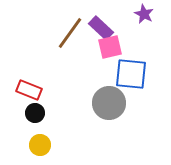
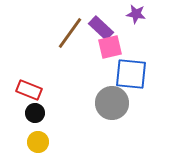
purple star: moved 8 px left; rotated 18 degrees counterclockwise
gray circle: moved 3 px right
yellow circle: moved 2 px left, 3 px up
